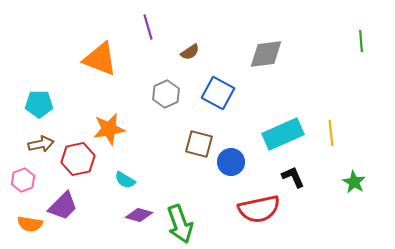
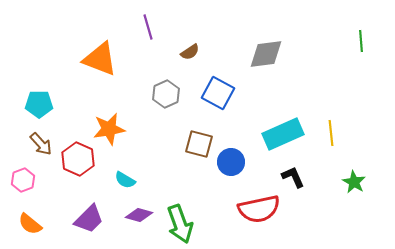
brown arrow: rotated 60 degrees clockwise
red hexagon: rotated 24 degrees counterclockwise
purple trapezoid: moved 26 px right, 13 px down
orange semicircle: rotated 30 degrees clockwise
